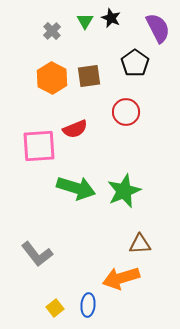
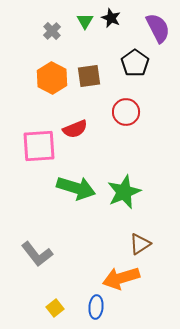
green star: moved 1 px down
brown triangle: rotated 30 degrees counterclockwise
blue ellipse: moved 8 px right, 2 px down
